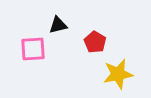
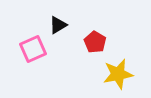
black triangle: rotated 18 degrees counterclockwise
pink square: rotated 20 degrees counterclockwise
